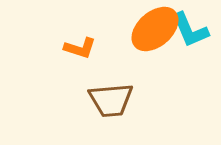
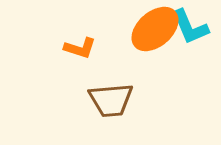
cyan L-shape: moved 3 px up
